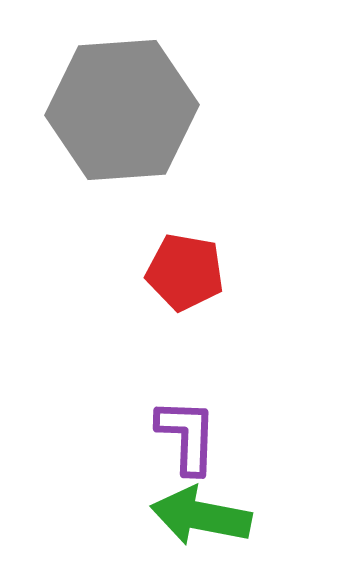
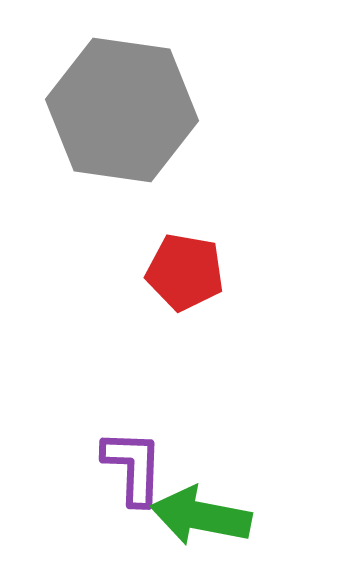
gray hexagon: rotated 12 degrees clockwise
purple L-shape: moved 54 px left, 31 px down
